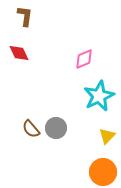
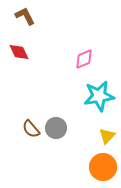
brown L-shape: rotated 35 degrees counterclockwise
red diamond: moved 1 px up
cyan star: rotated 16 degrees clockwise
orange circle: moved 5 px up
